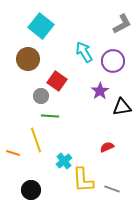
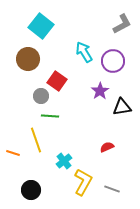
yellow L-shape: moved 2 px down; rotated 148 degrees counterclockwise
